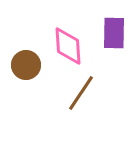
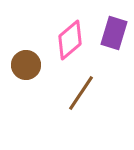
purple rectangle: rotated 16 degrees clockwise
pink diamond: moved 2 px right, 6 px up; rotated 54 degrees clockwise
